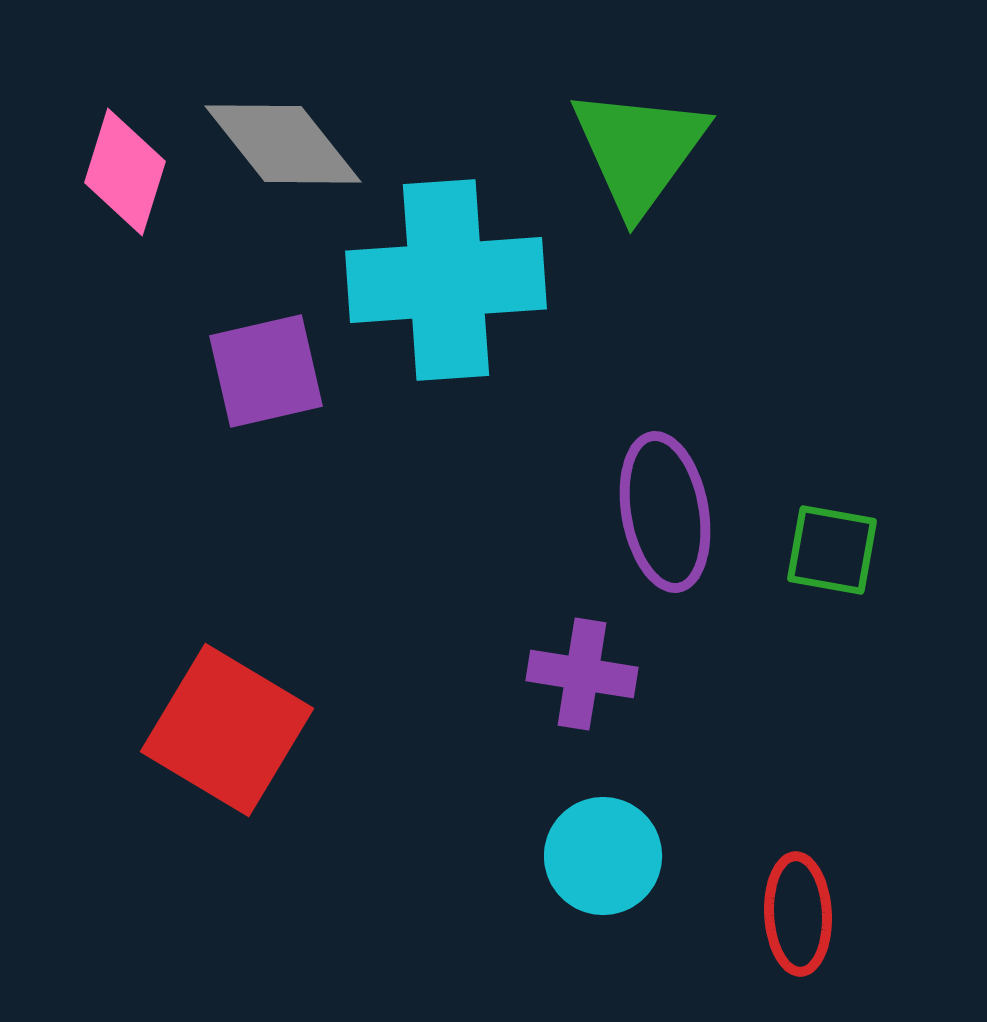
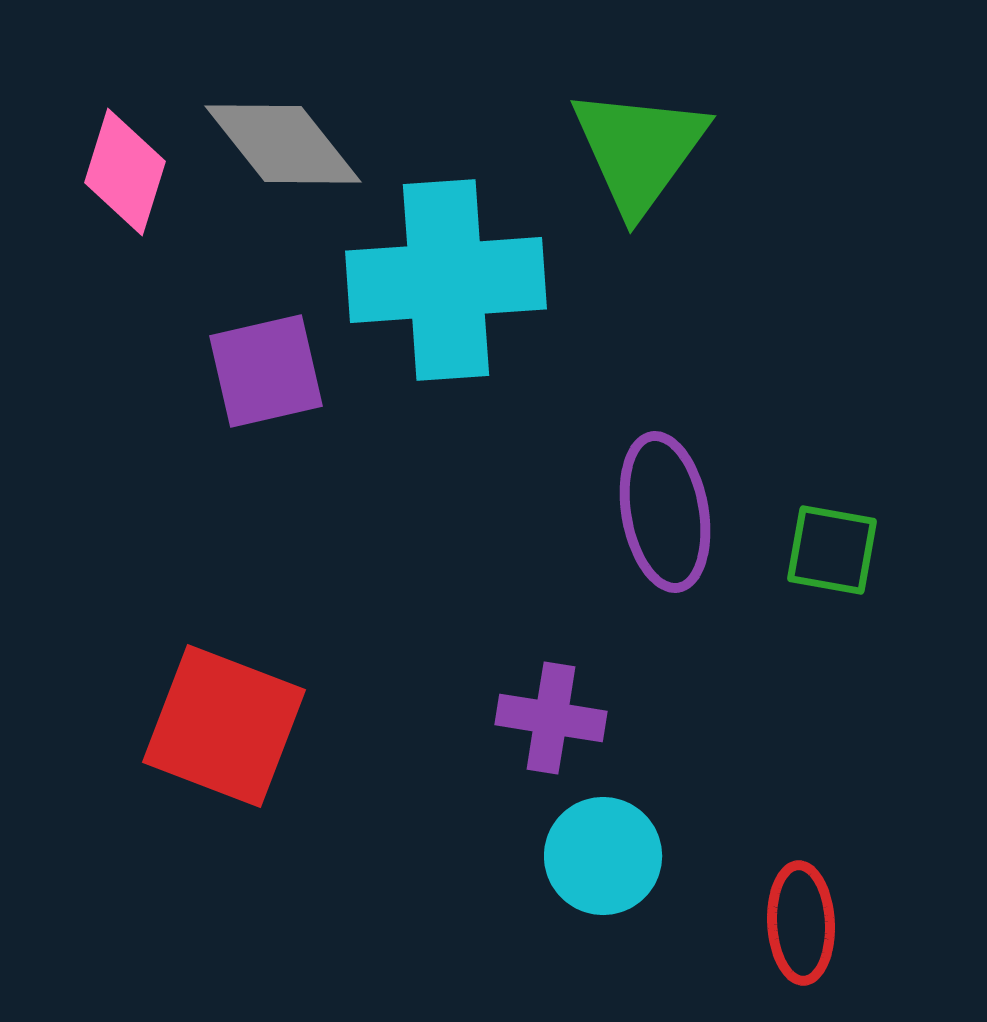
purple cross: moved 31 px left, 44 px down
red square: moved 3 px left, 4 px up; rotated 10 degrees counterclockwise
red ellipse: moved 3 px right, 9 px down
